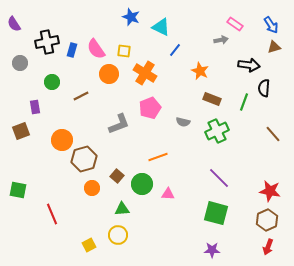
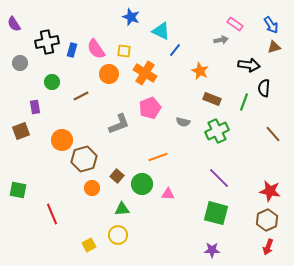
cyan triangle at (161, 27): moved 4 px down
